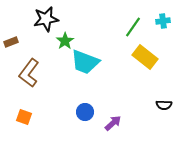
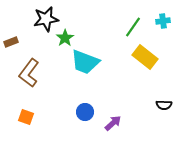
green star: moved 3 px up
orange square: moved 2 px right
